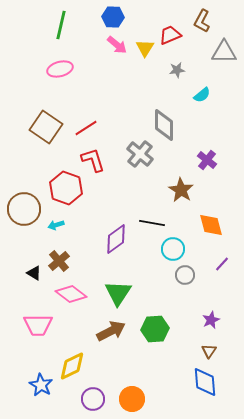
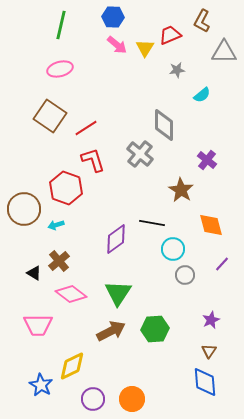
brown square: moved 4 px right, 11 px up
